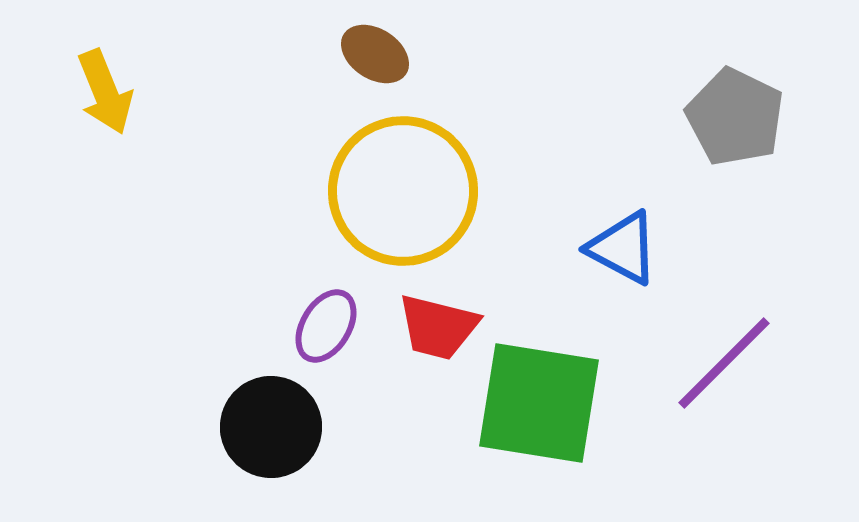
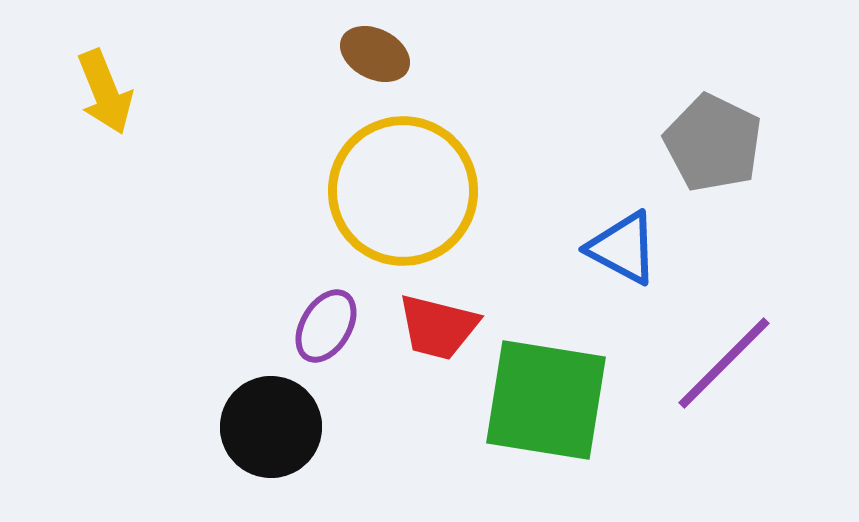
brown ellipse: rotated 6 degrees counterclockwise
gray pentagon: moved 22 px left, 26 px down
green square: moved 7 px right, 3 px up
